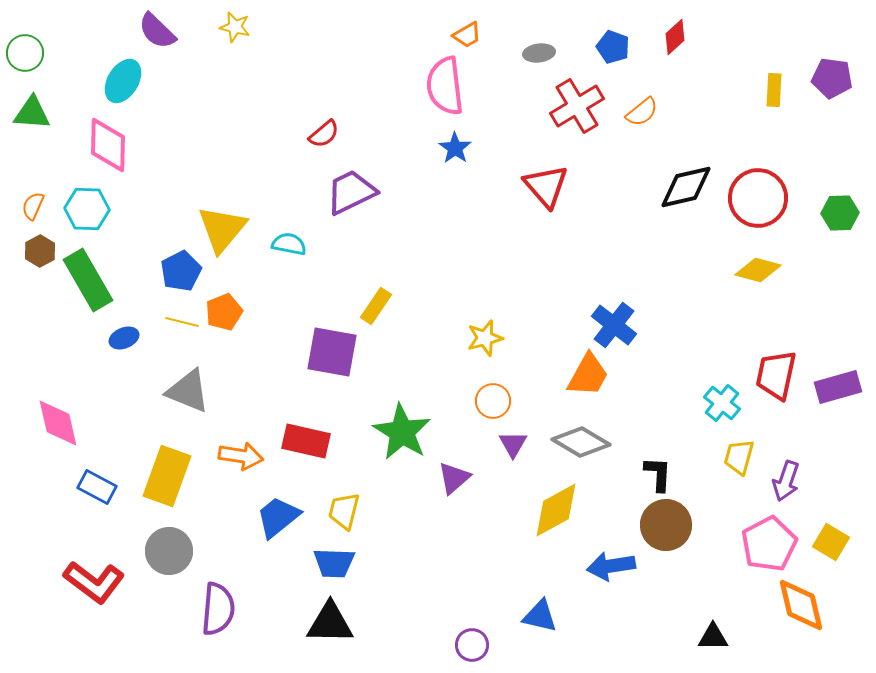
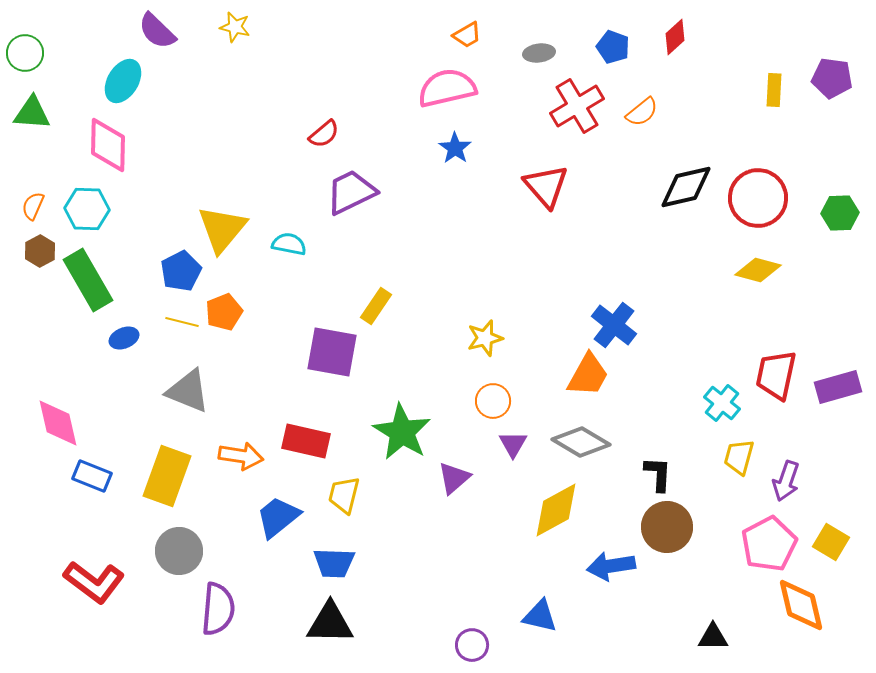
pink semicircle at (445, 86): moved 2 px right, 2 px down; rotated 84 degrees clockwise
blue rectangle at (97, 487): moved 5 px left, 11 px up; rotated 6 degrees counterclockwise
yellow trapezoid at (344, 511): moved 16 px up
brown circle at (666, 525): moved 1 px right, 2 px down
gray circle at (169, 551): moved 10 px right
